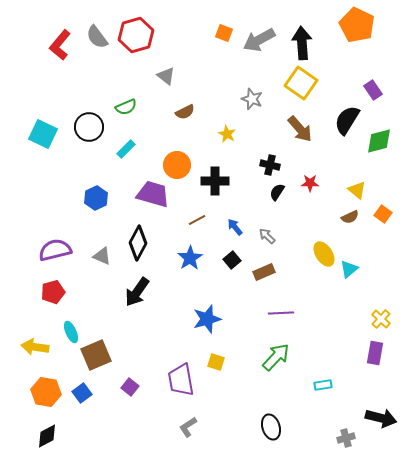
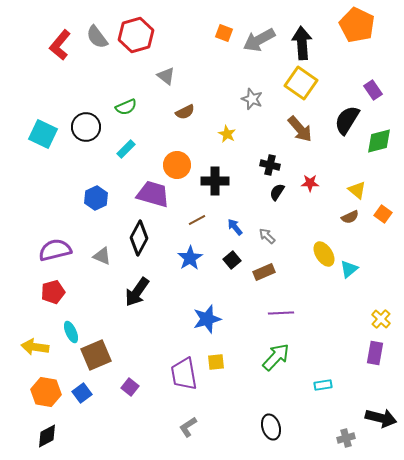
black circle at (89, 127): moved 3 px left
black diamond at (138, 243): moved 1 px right, 5 px up
yellow square at (216, 362): rotated 24 degrees counterclockwise
purple trapezoid at (181, 380): moved 3 px right, 6 px up
